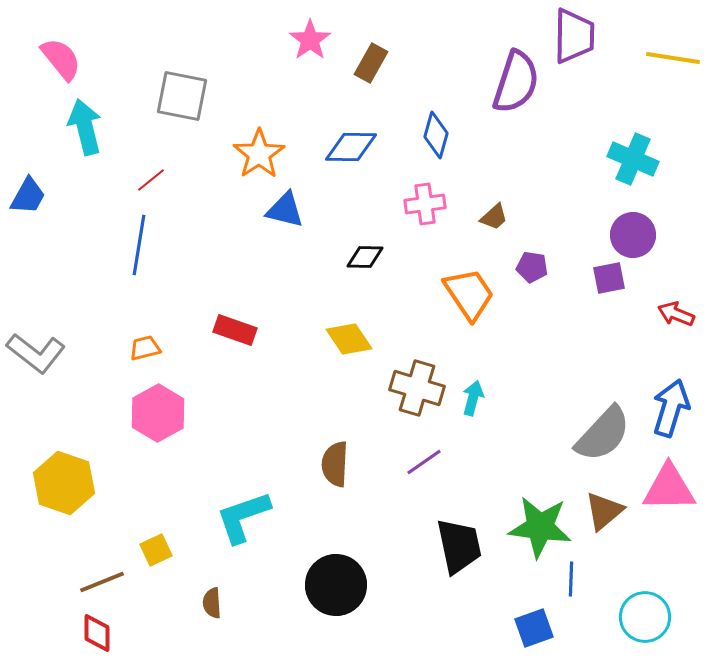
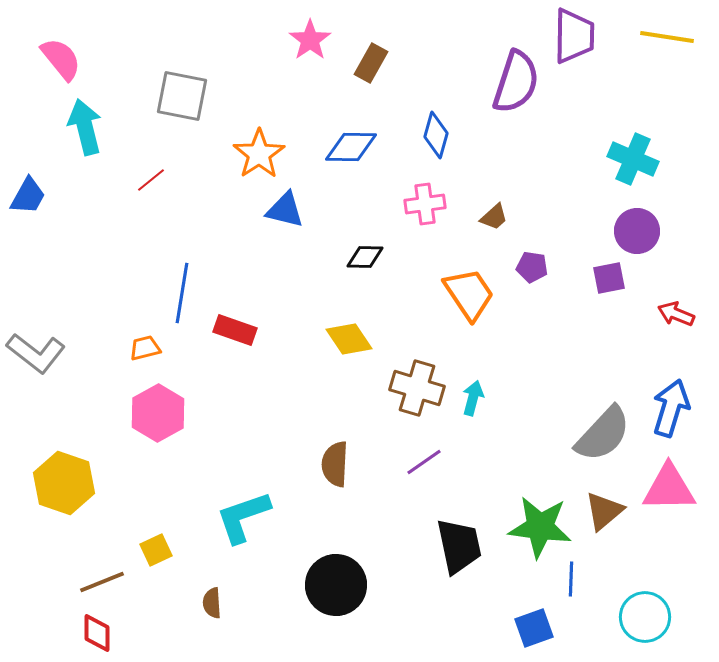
yellow line at (673, 58): moved 6 px left, 21 px up
purple circle at (633, 235): moved 4 px right, 4 px up
blue line at (139, 245): moved 43 px right, 48 px down
